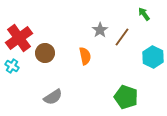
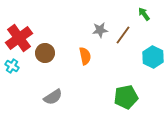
gray star: rotated 28 degrees clockwise
brown line: moved 1 px right, 2 px up
green pentagon: rotated 30 degrees counterclockwise
